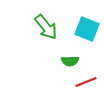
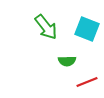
green semicircle: moved 3 px left
red line: moved 1 px right
